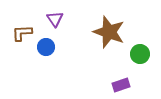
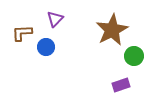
purple triangle: rotated 18 degrees clockwise
brown star: moved 3 px right, 2 px up; rotated 24 degrees clockwise
green circle: moved 6 px left, 2 px down
